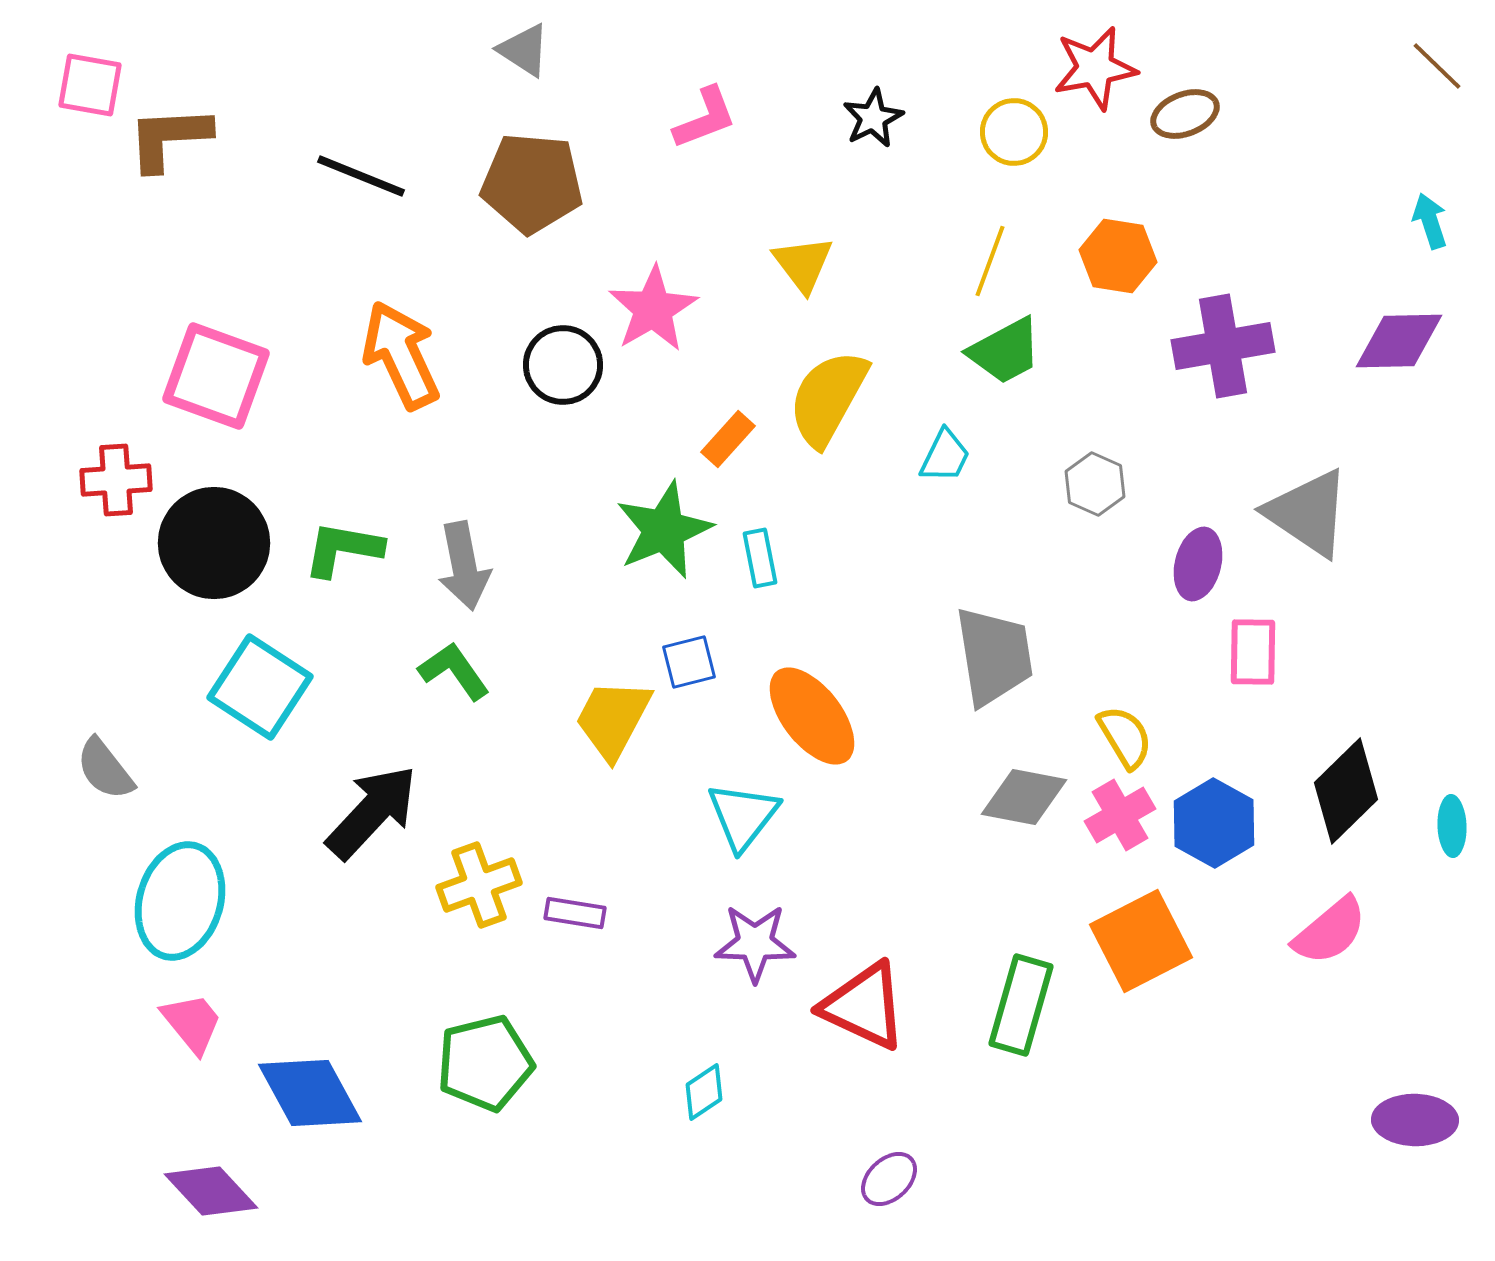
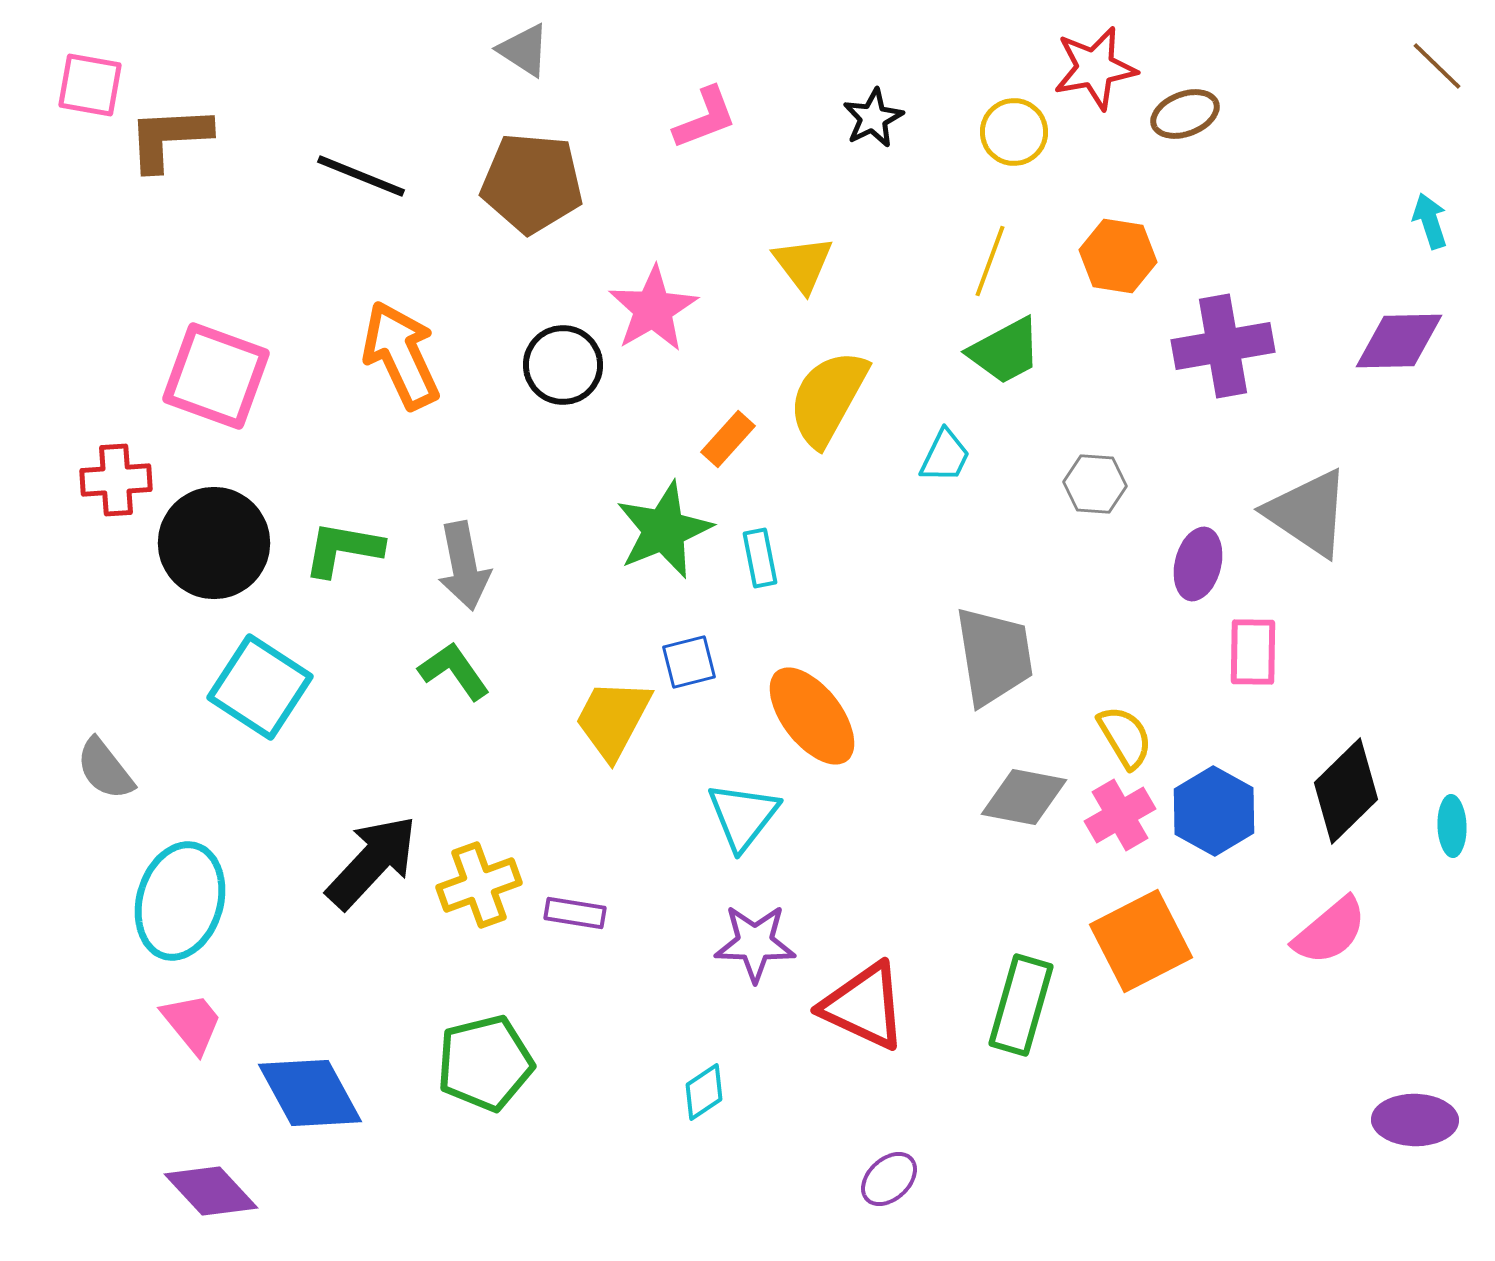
gray hexagon at (1095, 484): rotated 20 degrees counterclockwise
black arrow at (372, 812): moved 50 px down
blue hexagon at (1214, 823): moved 12 px up
